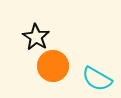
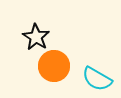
orange circle: moved 1 px right
